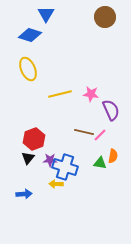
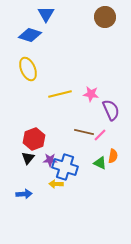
green triangle: rotated 16 degrees clockwise
